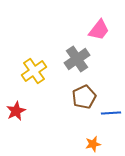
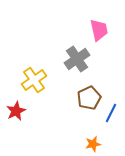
pink trapezoid: rotated 50 degrees counterclockwise
yellow cross: moved 9 px down
brown pentagon: moved 5 px right, 1 px down
blue line: rotated 60 degrees counterclockwise
